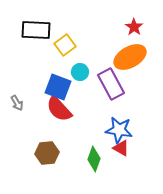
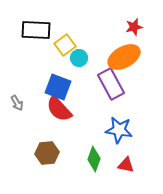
red star: rotated 24 degrees clockwise
orange ellipse: moved 6 px left
cyan circle: moved 1 px left, 14 px up
red triangle: moved 5 px right, 17 px down; rotated 18 degrees counterclockwise
